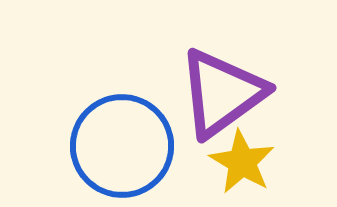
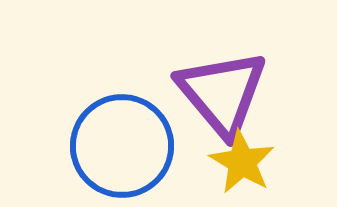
purple triangle: rotated 34 degrees counterclockwise
